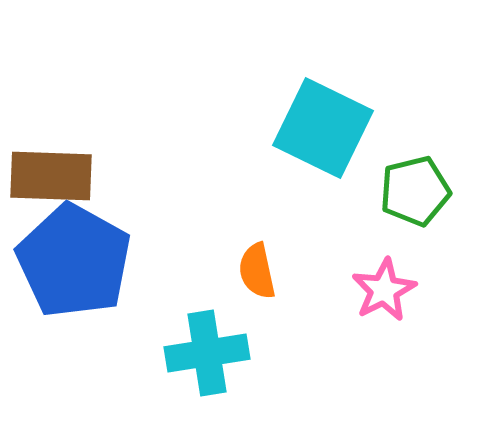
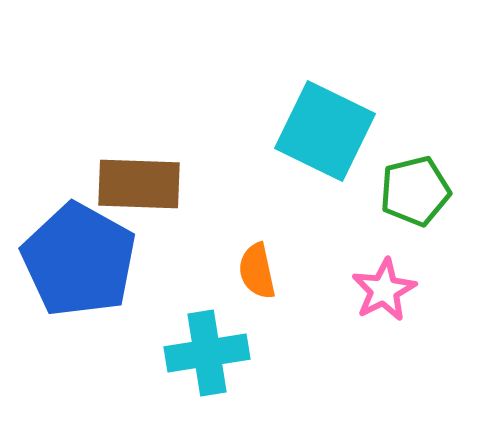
cyan square: moved 2 px right, 3 px down
brown rectangle: moved 88 px right, 8 px down
blue pentagon: moved 5 px right, 1 px up
